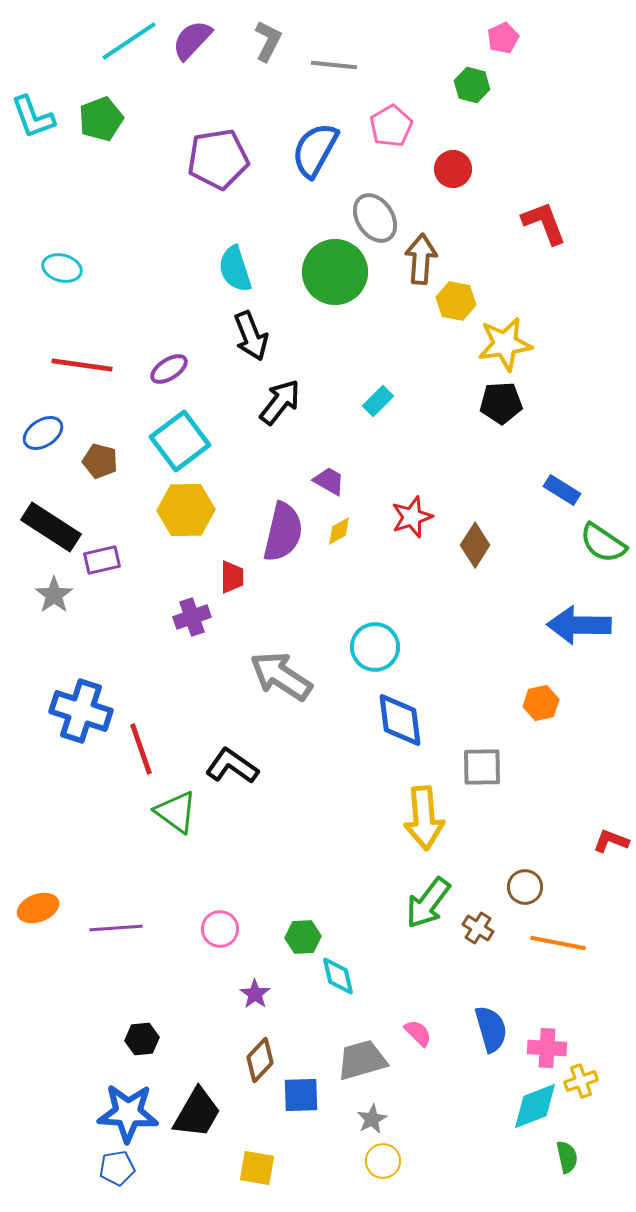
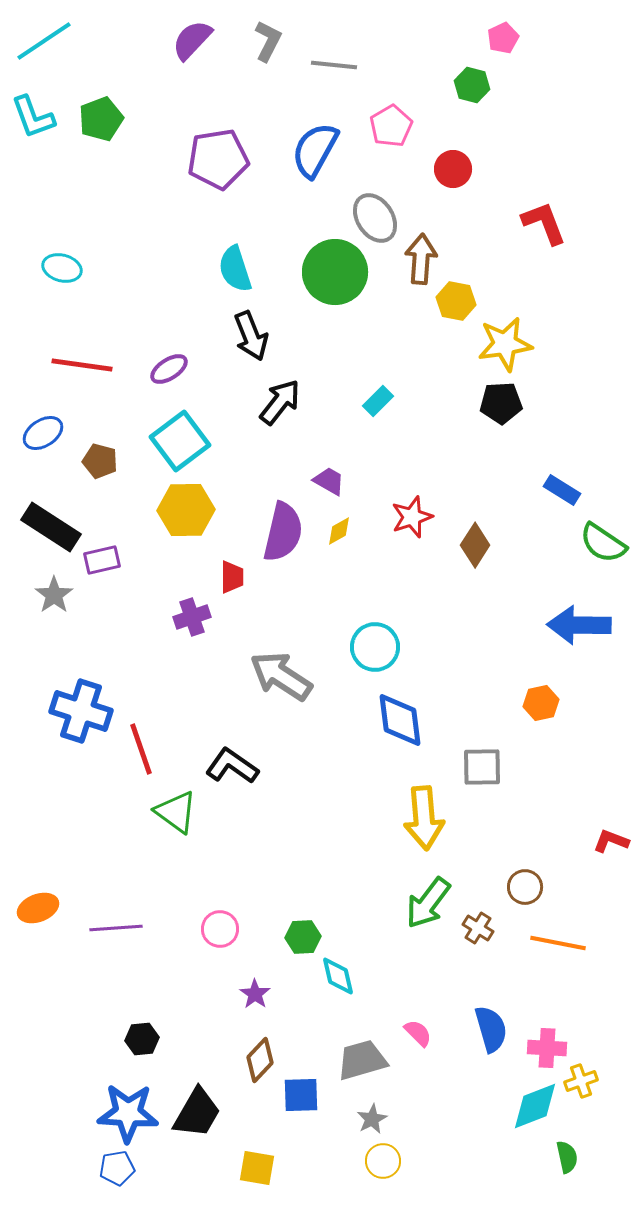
cyan line at (129, 41): moved 85 px left
